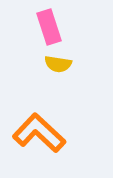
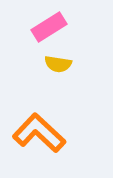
pink rectangle: rotated 76 degrees clockwise
